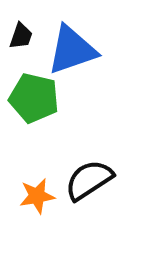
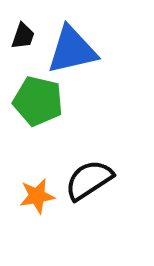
black trapezoid: moved 2 px right
blue triangle: rotated 6 degrees clockwise
green pentagon: moved 4 px right, 3 px down
